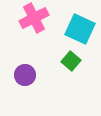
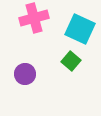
pink cross: rotated 12 degrees clockwise
purple circle: moved 1 px up
